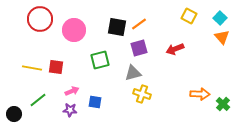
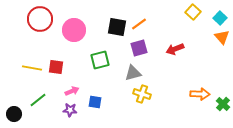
yellow square: moved 4 px right, 4 px up; rotated 14 degrees clockwise
